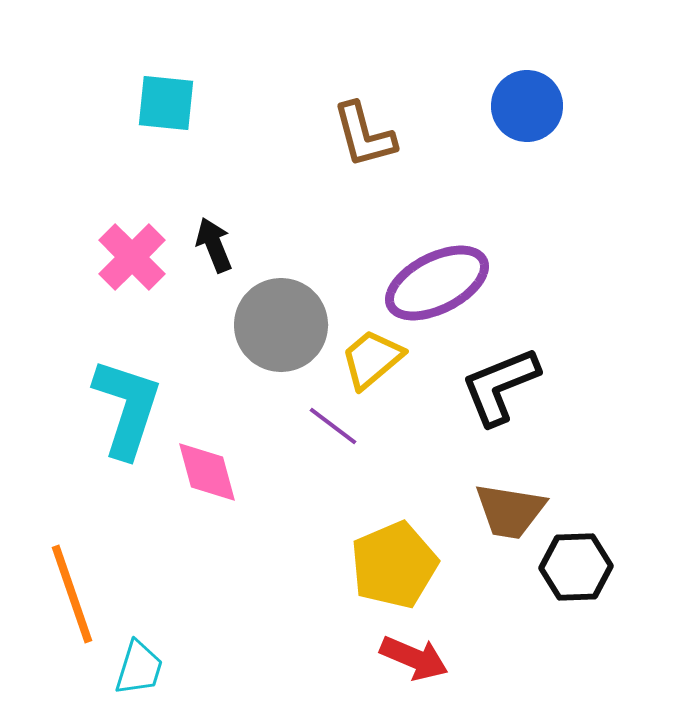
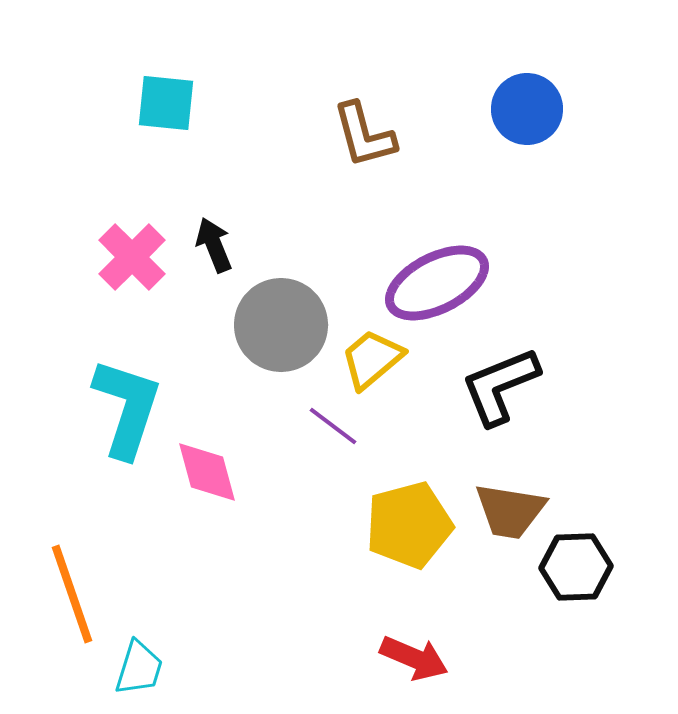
blue circle: moved 3 px down
yellow pentagon: moved 15 px right, 40 px up; rotated 8 degrees clockwise
